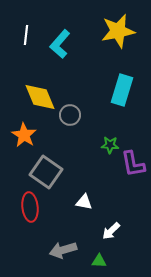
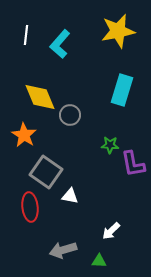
white triangle: moved 14 px left, 6 px up
